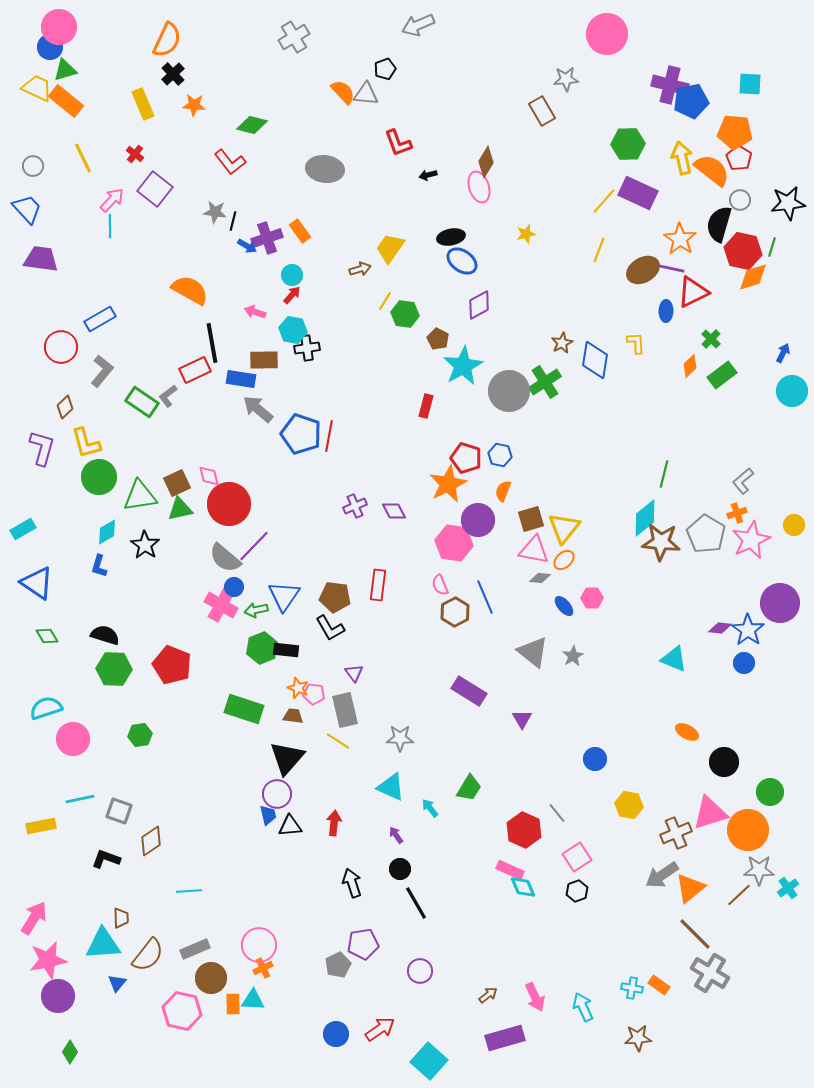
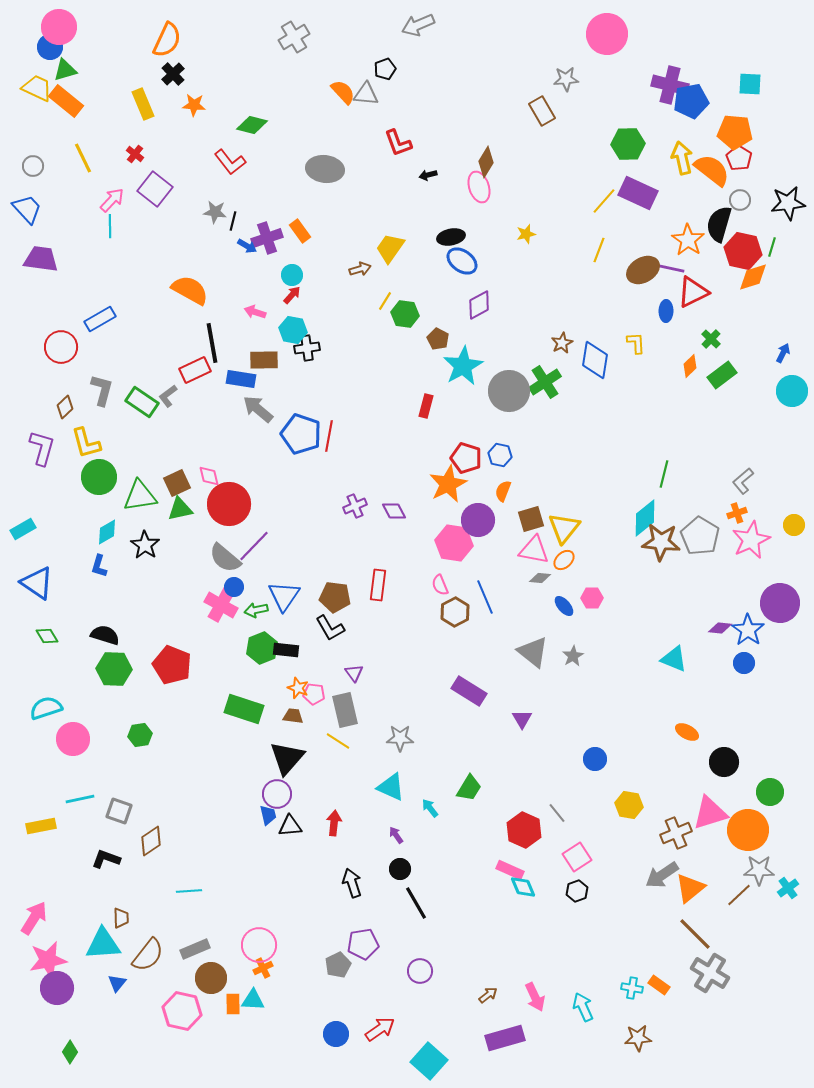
orange star at (680, 239): moved 8 px right, 1 px down
gray L-shape at (102, 371): moved 19 px down; rotated 24 degrees counterclockwise
gray pentagon at (706, 534): moved 6 px left, 2 px down
purple circle at (58, 996): moved 1 px left, 8 px up
